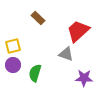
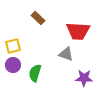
red trapezoid: rotated 135 degrees counterclockwise
